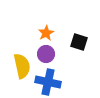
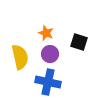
orange star: rotated 21 degrees counterclockwise
purple circle: moved 4 px right
yellow semicircle: moved 2 px left, 9 px up
